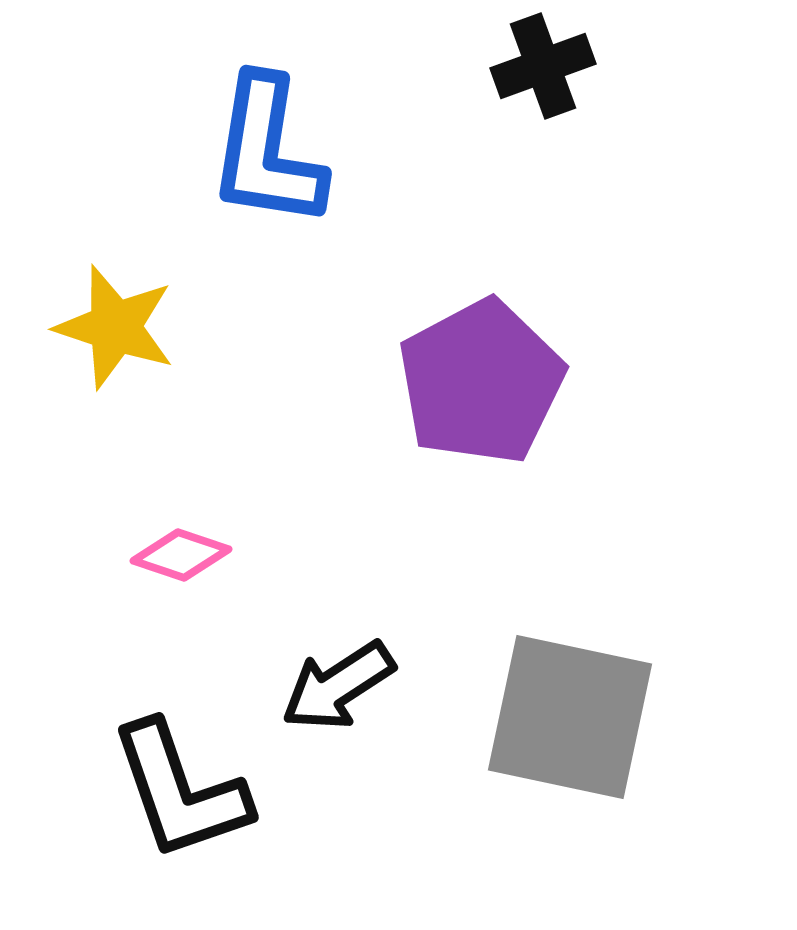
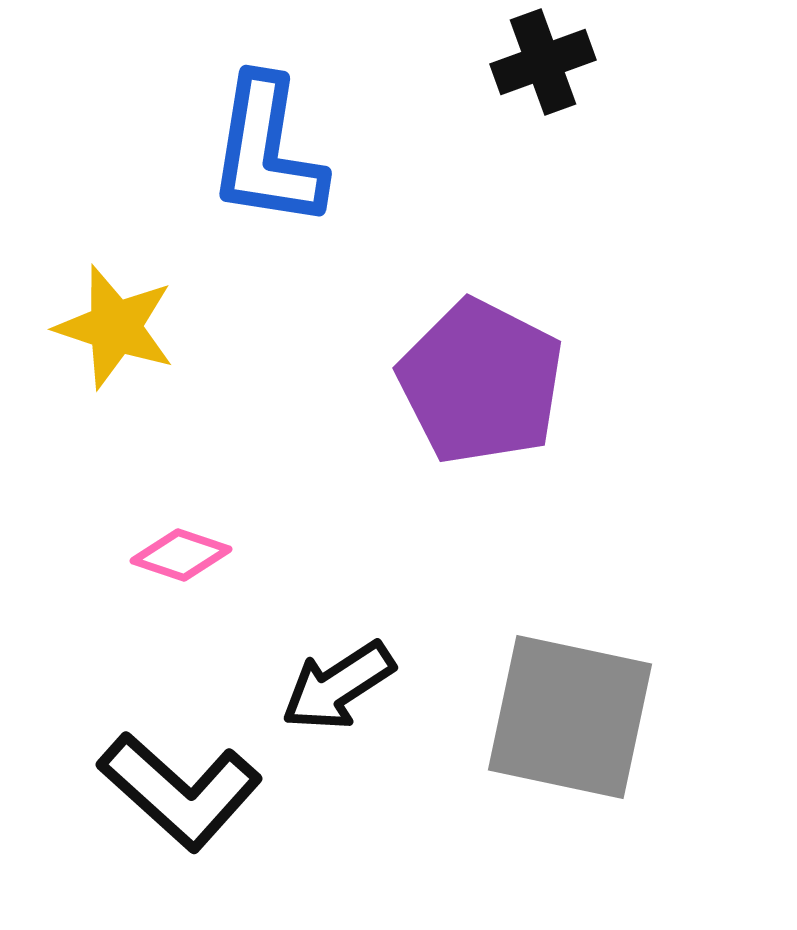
black cross: moved 4 px up
purple pentagon: rotated 17 degrees counterclockwise
black L-shape: rotated 29 degrees counterclockwise
